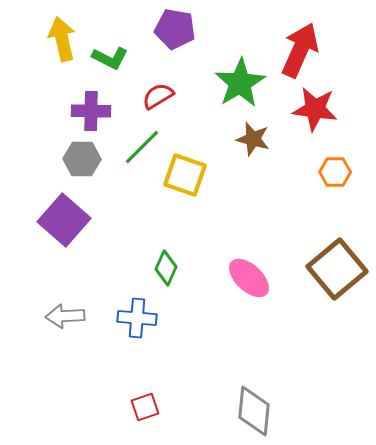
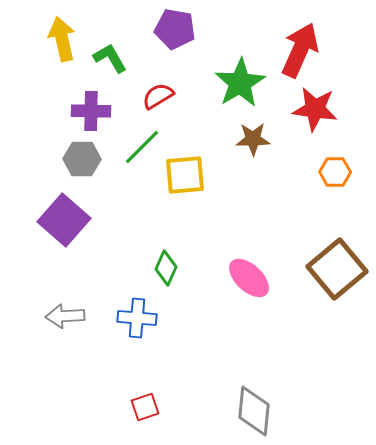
green L-shape: rotated 147 degrees counterclockwise
brown star: rotated 16 degrees counterclockwise
yellow square: rotated 24 degrees counterclockwise
